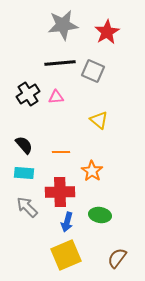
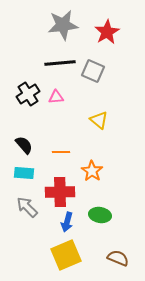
brown semicircle: moved 1 px right; rotated 75 degrees clockwise
